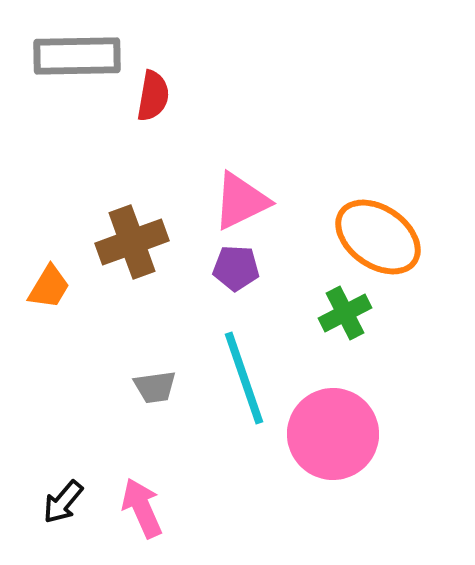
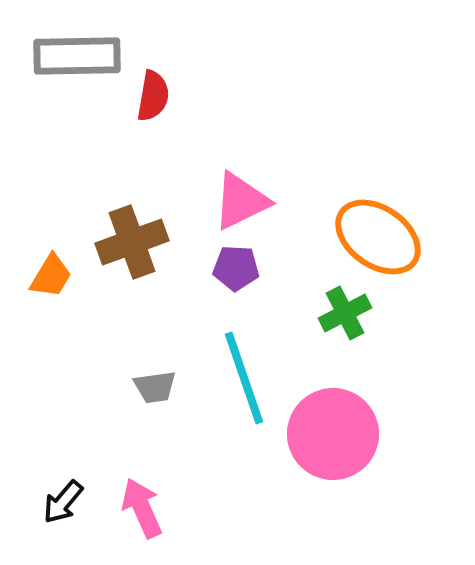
orange trapezoid: moved 2 px right, 11 px up
